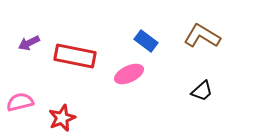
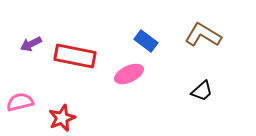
brown L-shape: moved 1 px right, 1 px up
purple arrow: moved 2 px right, 1 px down
